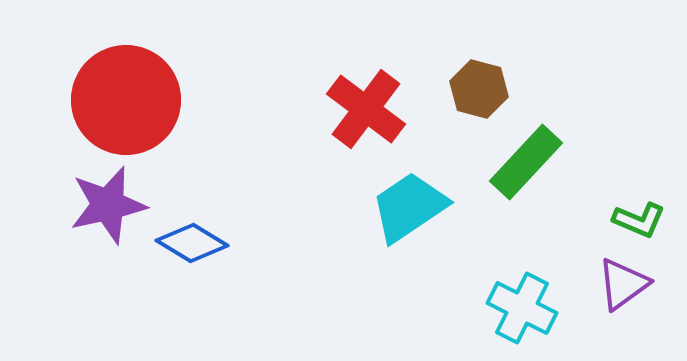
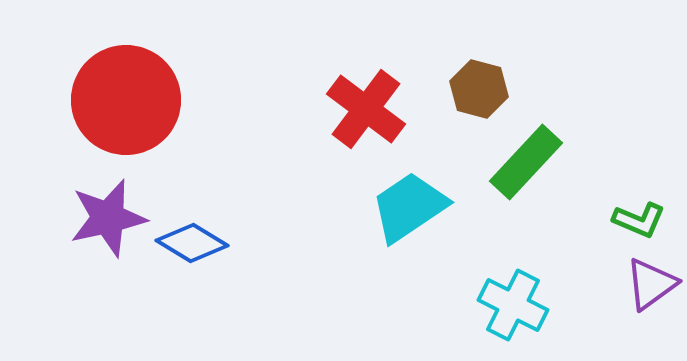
purple star: moved 13 px down
purple triangle: moved 28 px right
cyan cross: moved 9 px left, 3 px up
